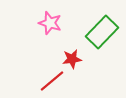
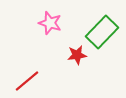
red star: moved 5 px right, 4 px up
red line: moved 25 px left
